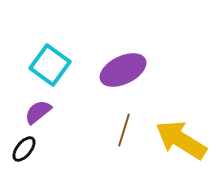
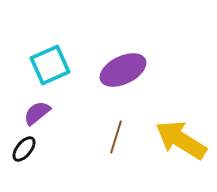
cyan square: rotated 30 degrees clockwise
purple semicircle: moved 1 px left, 1 px down
brown line: moved 8 px left, 7 px down
